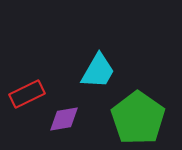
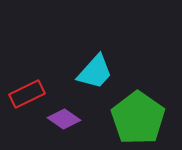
cyan trapezoid: moved 3 px left, 1 px down; rotated 12 degrees clockwise
purple diamond: rotated 44 degrees clockwise
